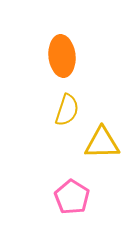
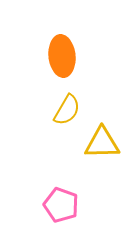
yellow semicircle: rotated 12 degrees clockwise
pink pentagon: moved 11 px left, 8 px down; rotated 12 degrees counterclockwise
